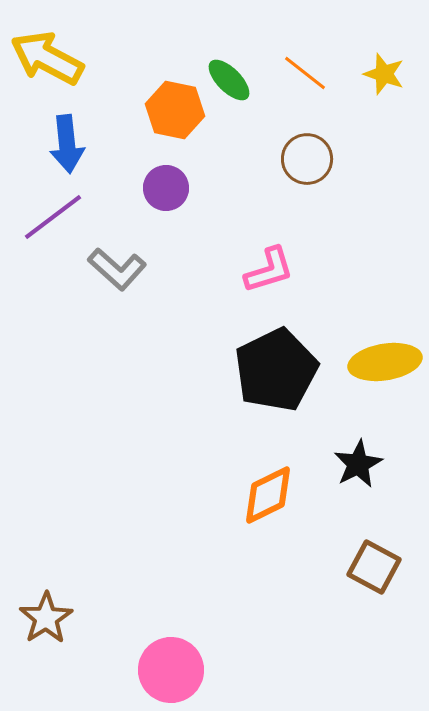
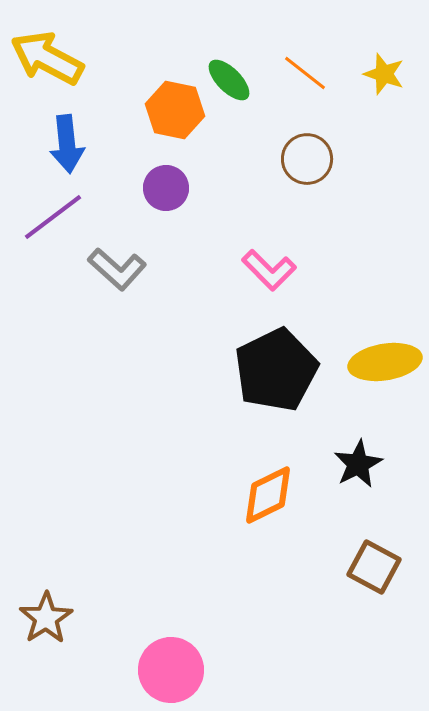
pink L-shape: rotated 62 degrees clockwise
